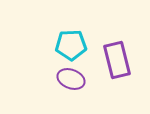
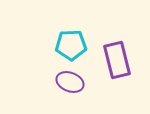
purple ellipse: moved 1 px left, 3 px down
